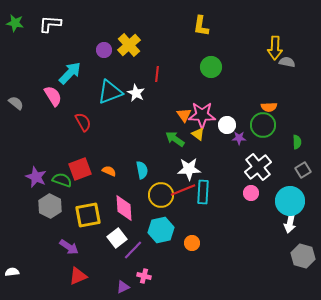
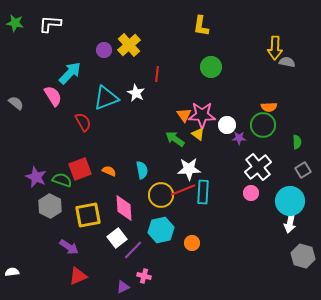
cyan triangle at (110, 92): moved 4 px left, 6 px down
